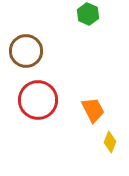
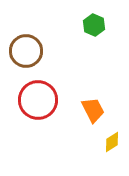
green hexagon: moved 6 px right, 11 px down
yellow diamond: moved 2 px right; rotated 35 degrees clockwise
